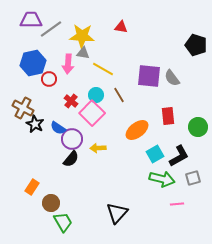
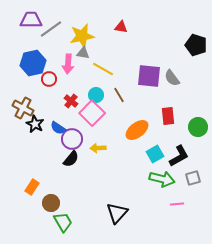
yellow star: rotated 15 degrees counterclockwise
